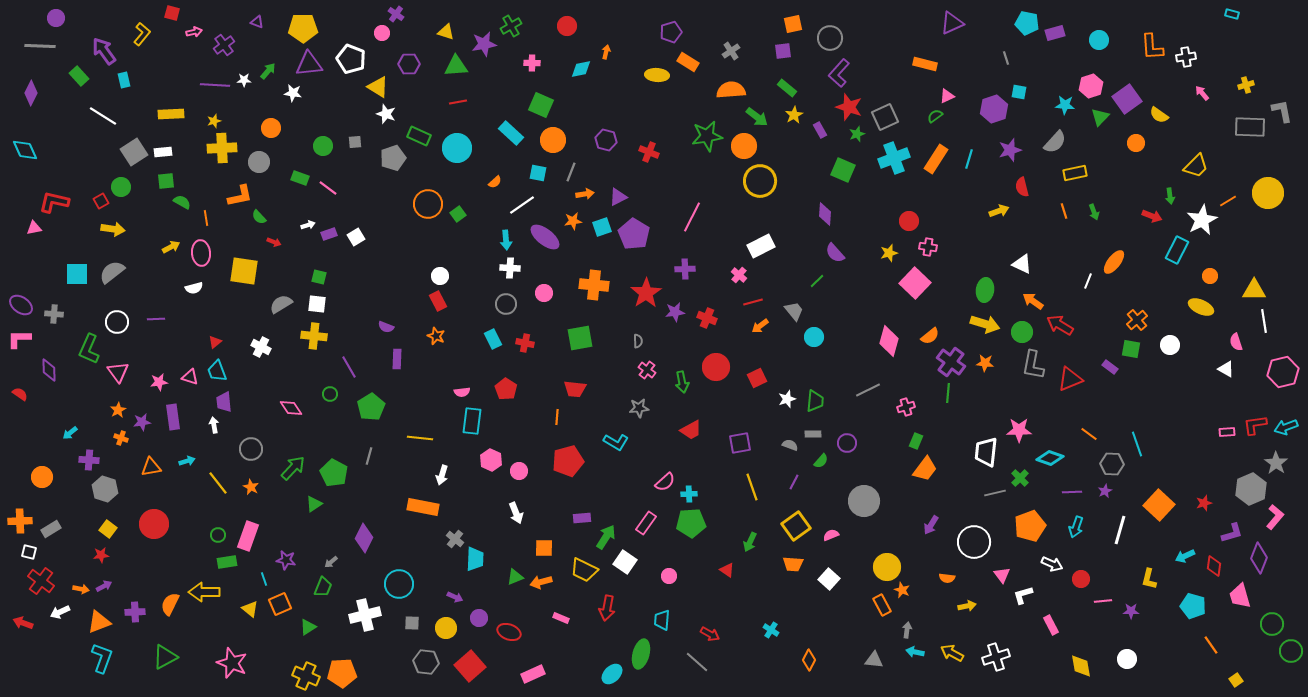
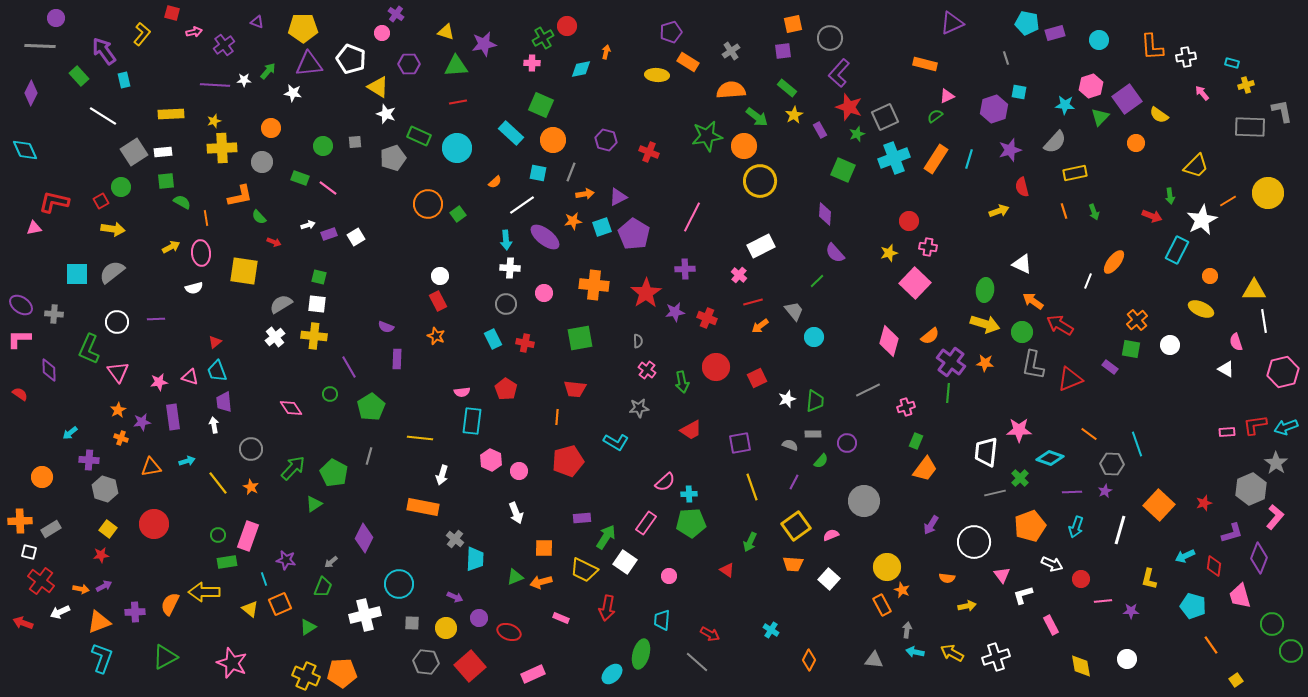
cyan rectangle at (1232, 14): moved 49 px down
green cross at (511, 26): moved 32 px right, 12 px down
gray circle at (259, 162): moved 3 px right
yellow ellipse at (1201, 307): moved 2 px down
white cross at (261, 347): moved 14 px right, 10 px up; rotated 24 degrees clockwise
